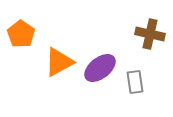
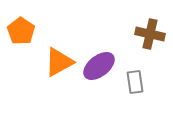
orange pentagon: moved 3 px up
purple ellipse: moved 1 px left, 2 px up
